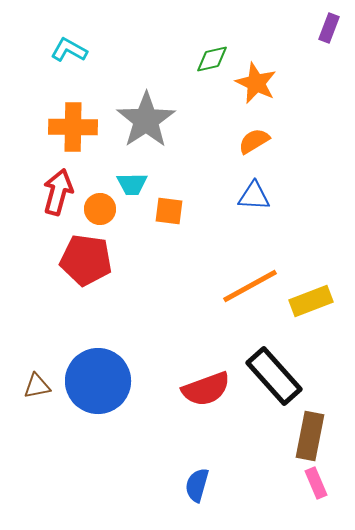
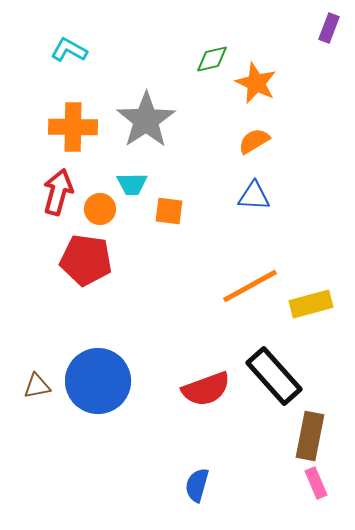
yellow rectangle: moved 3 px down; rotated 6 degrees clockwise
